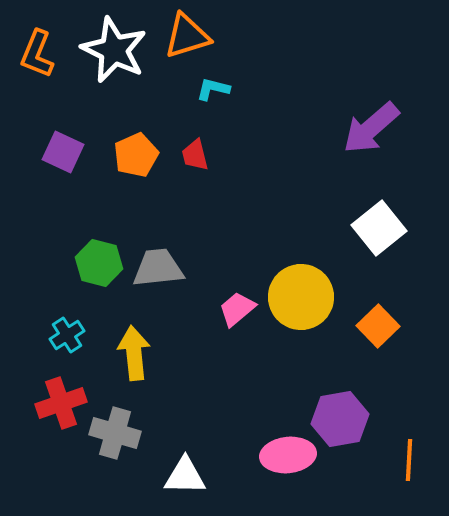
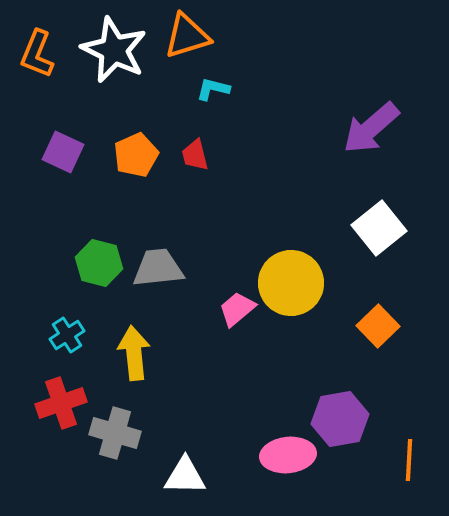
yellow circle: moved 10 px left, 14 px up
